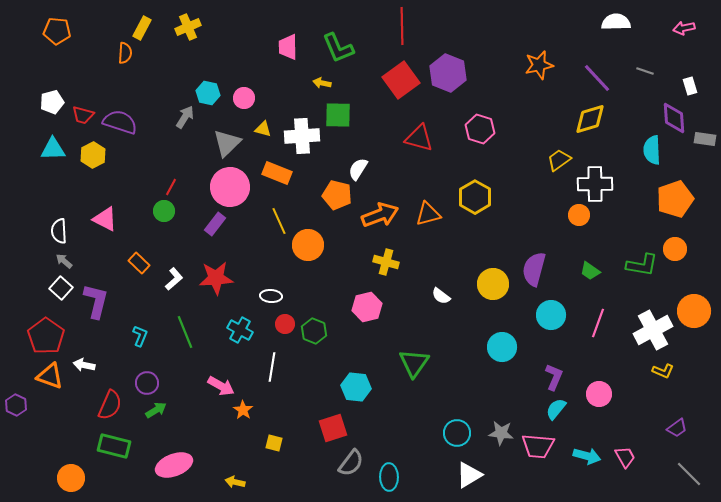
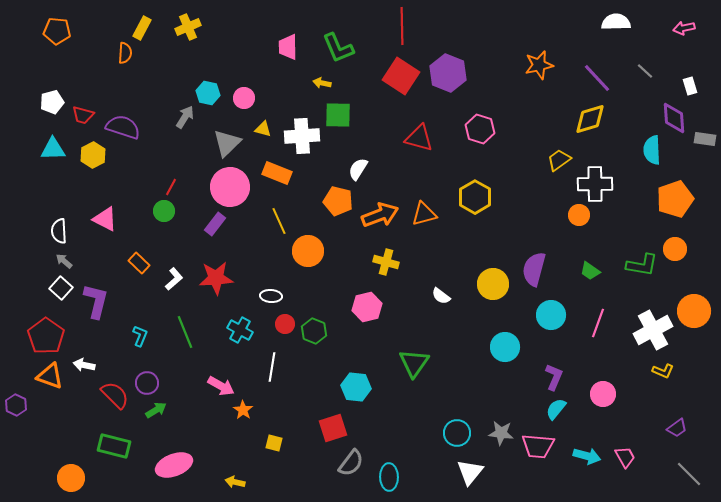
gray line at (645, 71): rotated 24 degrees clockwise
red square at (401, 80): moved 4 px up; rotated 21 degrees counterclockwise
purple semicircle at (120, 122): moved 3 px right, 5 px down
orange pentagon at (337, 195): moved 1 px right, 6 px down
orange triangle at (428, 214): moved 4 px left
orange circle at (308, 245): moved 6 px down
cyan circle at (502, 347): moved 3 px right
pink circle at (599, 394): moved 4 px right
red semicircle at (110, 405): moved 5 px right, 10 px up; rotated 68 degrees counterclockwise
white triangle at (469, 475): moved 1 px right, 3 px up; rotated 20 degrees counterclockwise
